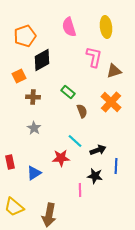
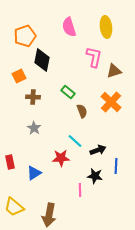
black diamond: rotated 50 degrees counterclockwise
